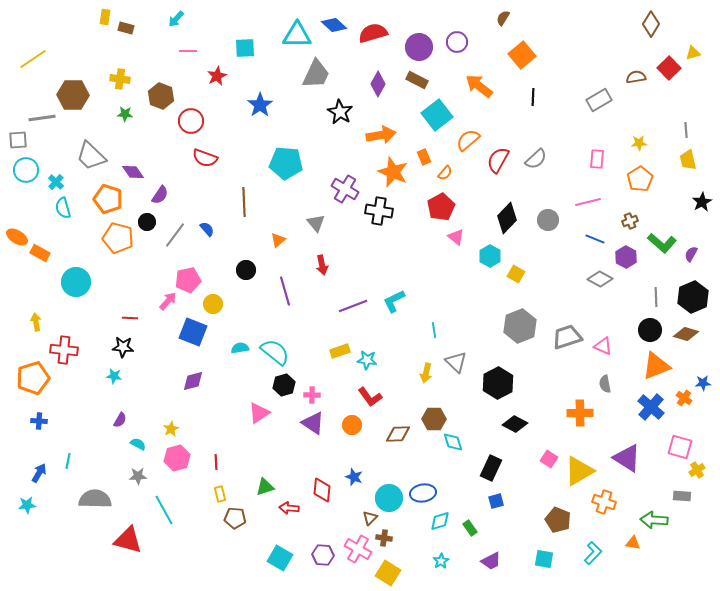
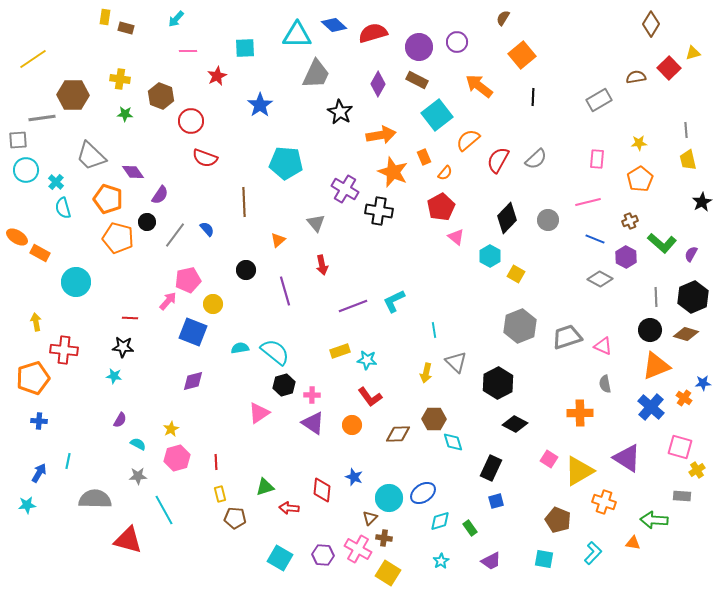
blue ellipse at (423, 493): rotated 25 degrees counterclockwise
